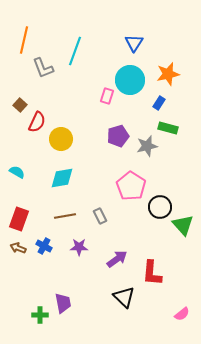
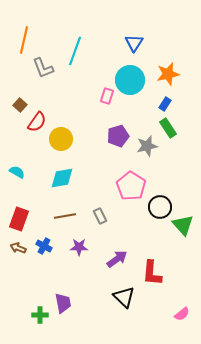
blue rectangle: moved 6 px right, 1 px down
red semicircle: rotated 10 degrees clockwise
green rectangle: rotated 42 degrees clockwise
